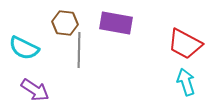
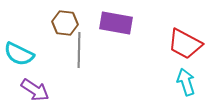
cyan semicircle: moved 5 px left, 6 px down
